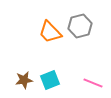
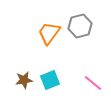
orange trapezoid: moved 1 px left, 1 px down; rotated 80 degrees clockwise
pink line: rotated 18 degrees clockwise
